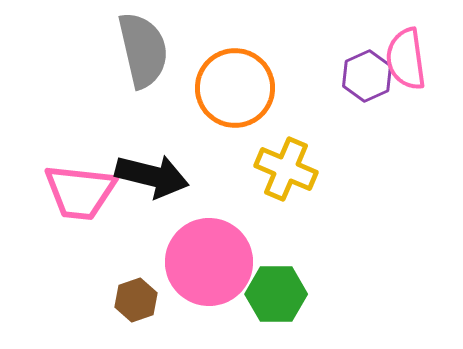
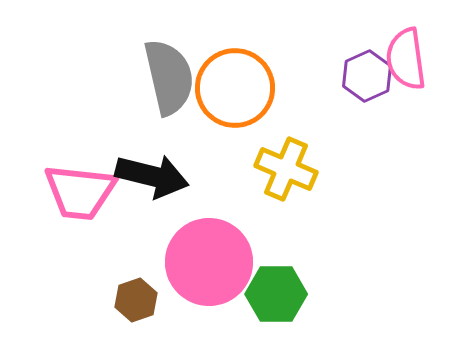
gray semicircle: moved 26 px right, 27 px down
